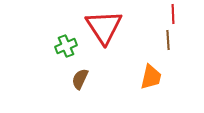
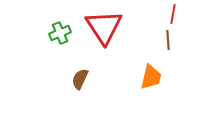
red line: rotated 12 degrees clockwise
green cross: moved 6 px left, 13 px up
